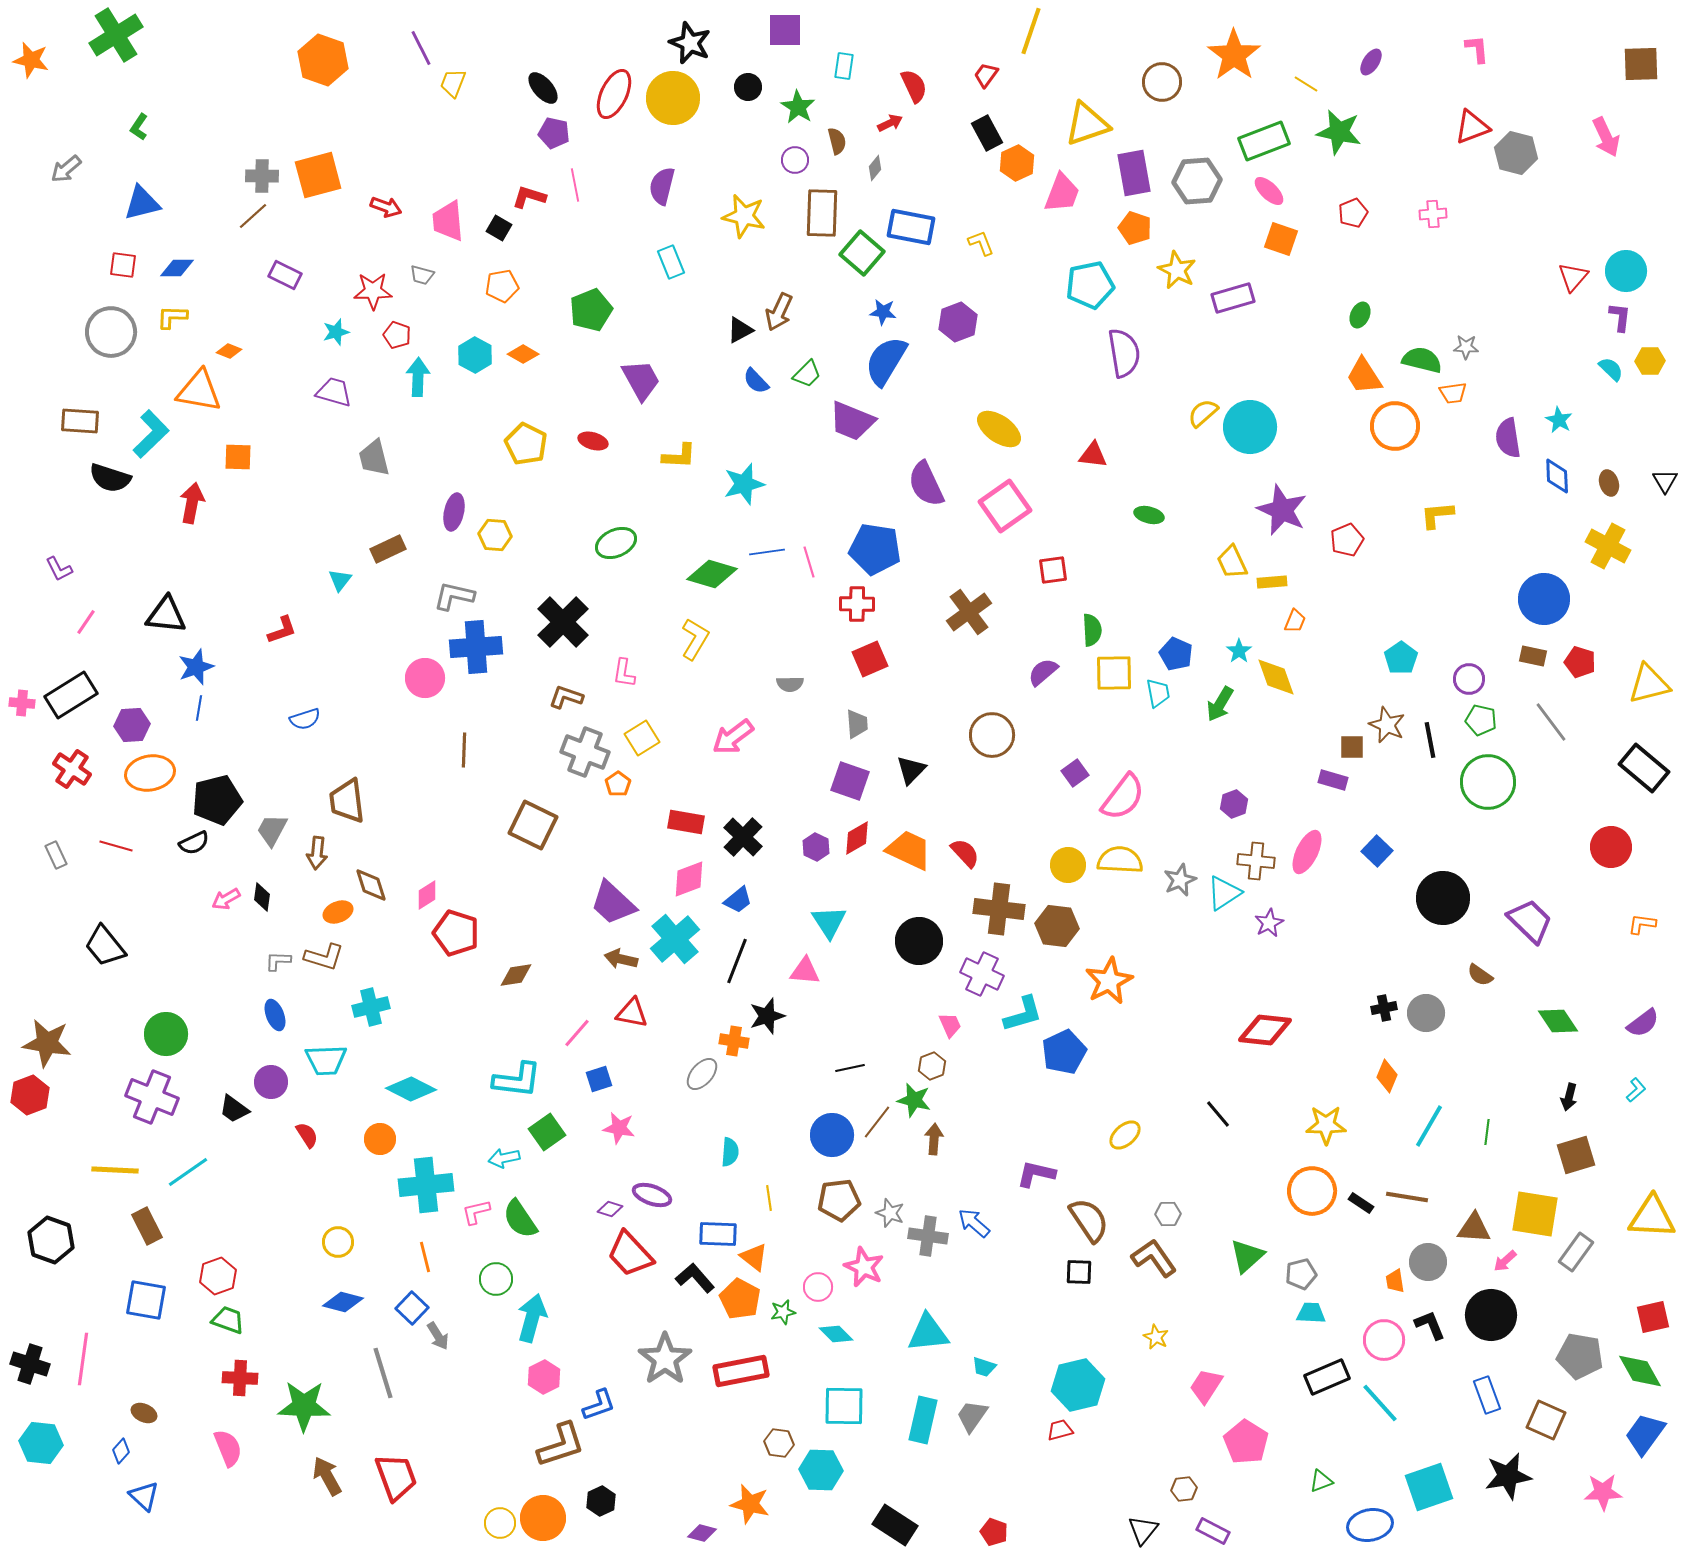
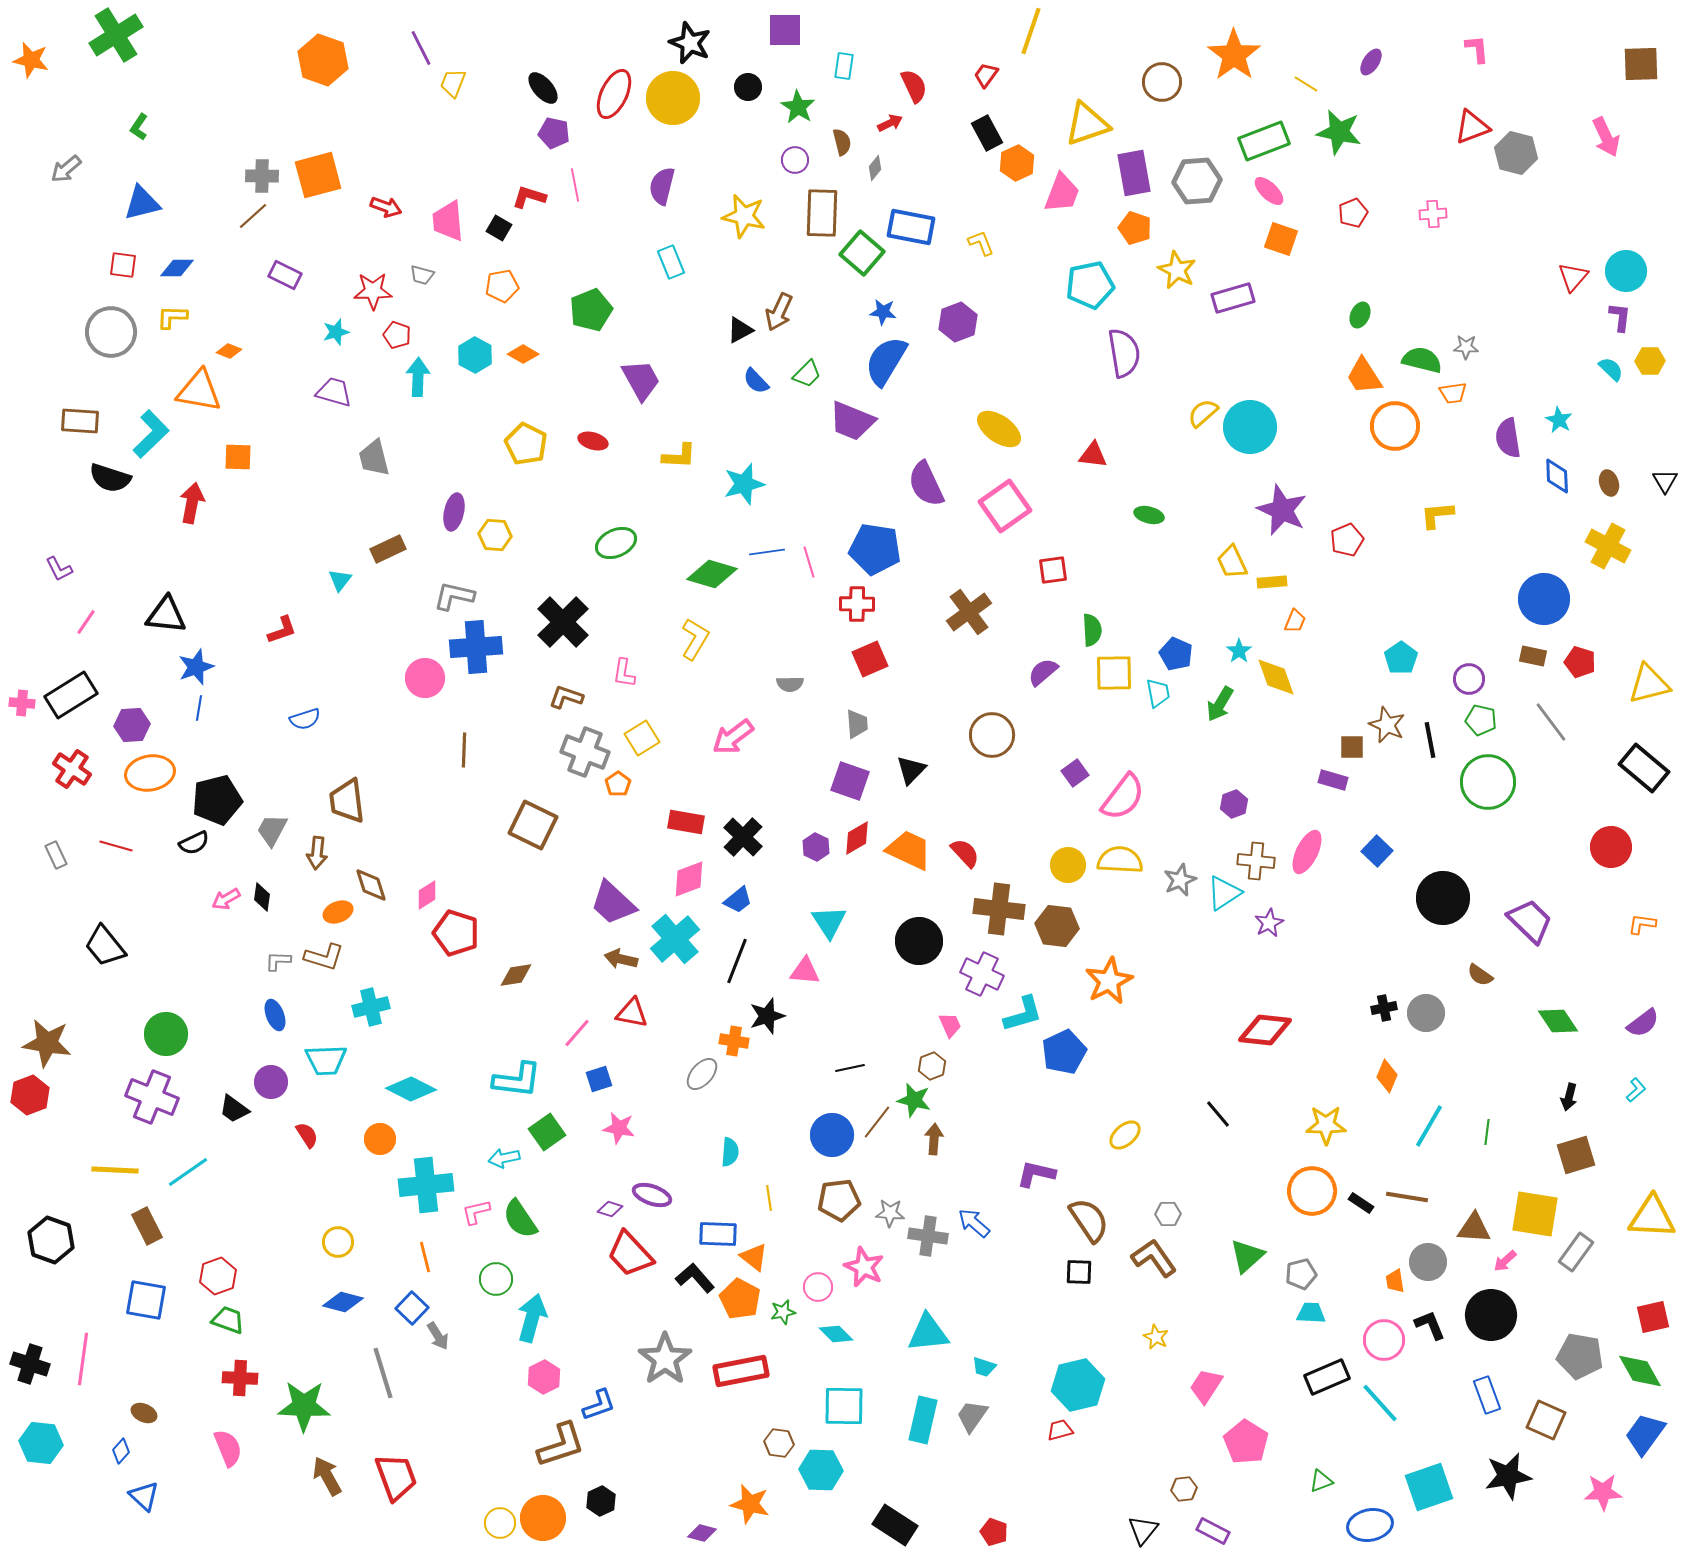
brown semicircle at (837, 141): moved 5 px right, 1 px down
gray star at (890, 1213): rotated 16 degrees counterclockwise
